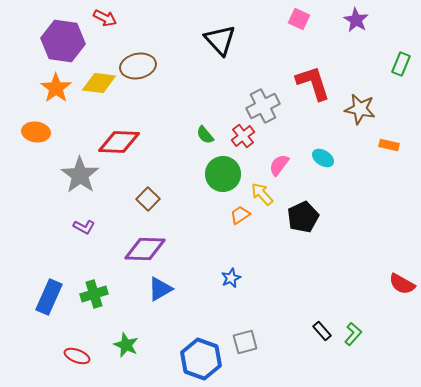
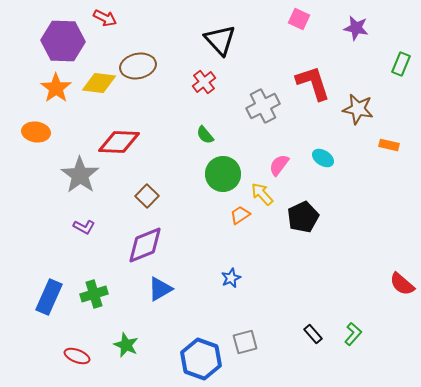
purple star: moved 8 px down; rotated 20 degrees counterclockwise
purple hexagon: rotated 6 degrees counterclockwise
brown star: moved 2 px left
red cross: moved 39 px left, 54 px up
brown square: moved 1 px left, 3 px up
purple diamond: moved 4 px up; rotated 24 degrees counterclockwise
red semicircle: rotated 12 degrees clockwise
black rectangle: moved 9 px left, 3 px down
